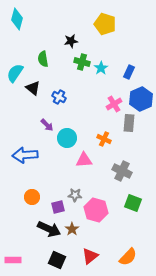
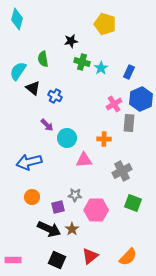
cyan semicircle: moved 3 px right, 2 px up
blue cross: moved 4 px left, 1 px up
orange cross: rotated 24 degrees counterclockwise
blue arrow: moved 4 px right, 7 px down; rotated 10 degrees counterclockwise
gray cross: rotated 36 degrees clockwise
pink hexagon: rotated 15 degrees counterclockwise
